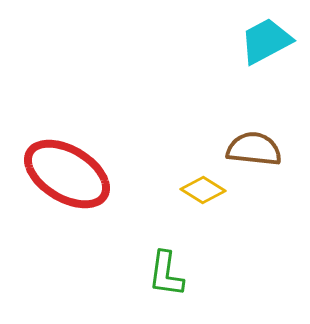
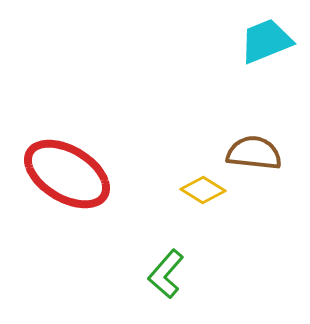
cyan trapezoid: rotated 6 degrees clockwise
brown semicircle: moved 4 px down
green L-shape: rotated 33 degrees clockwise
